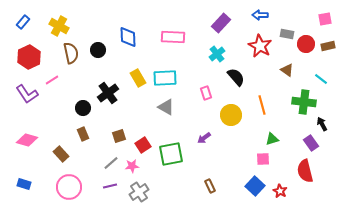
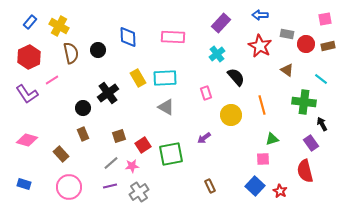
blue rectangle at (23, 22): moved 7 px right
